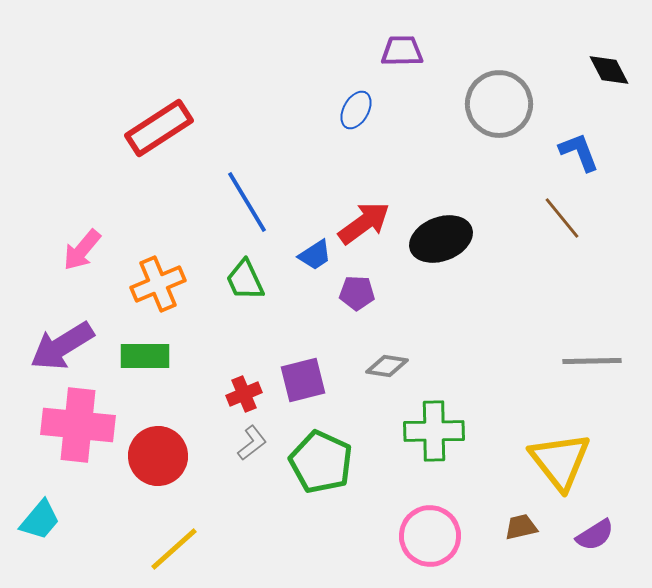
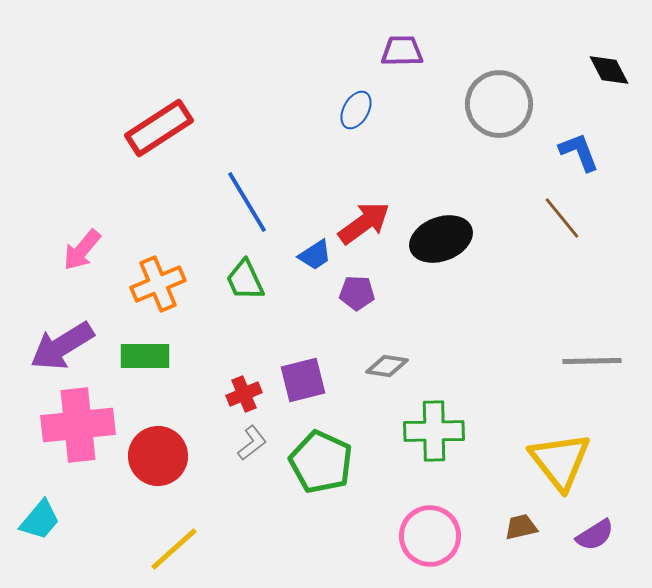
pink cross: rotated 12 degrees counterclockwise
